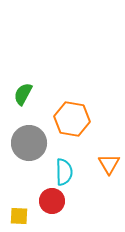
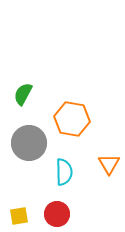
red circle: moved 5 px right, 13 px down
yellow square: rotated 12 degrees counterclockwise
